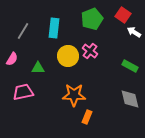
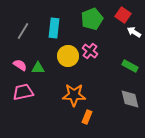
pink semicircle: moved 8 px right, 6 px down; rotated 88 degrees counterclockwise
